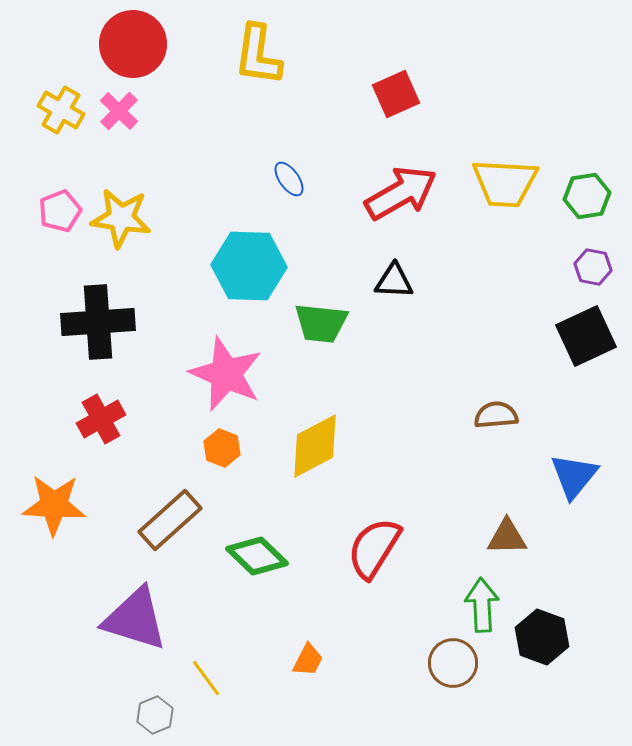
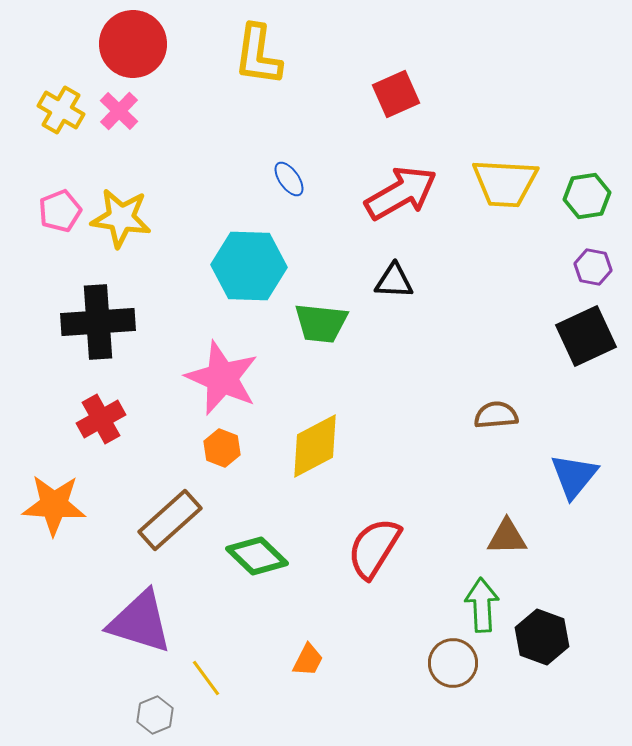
pink star: moved 4 px left, 4 px down
purple triangle: moved 5 px right, 3 px down
